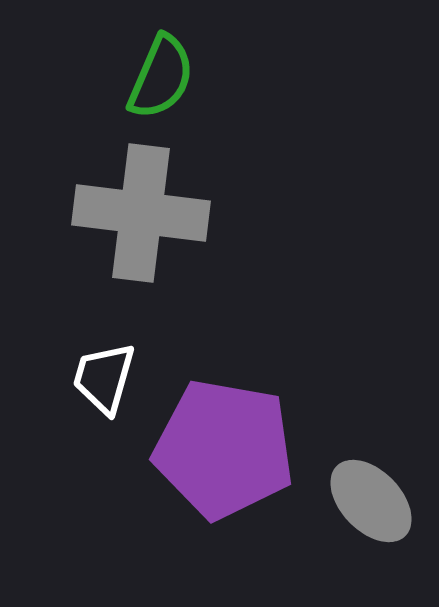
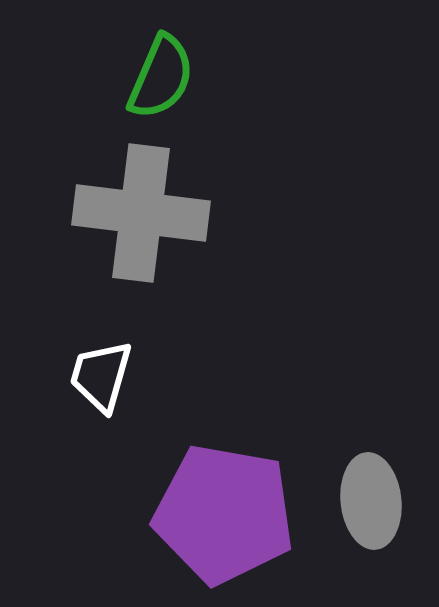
white trapezoid: moved 3 px left, 2 px up
purple pentagon: moved 65 px down
gray ellipse: rotated 38 degrees clockwise
